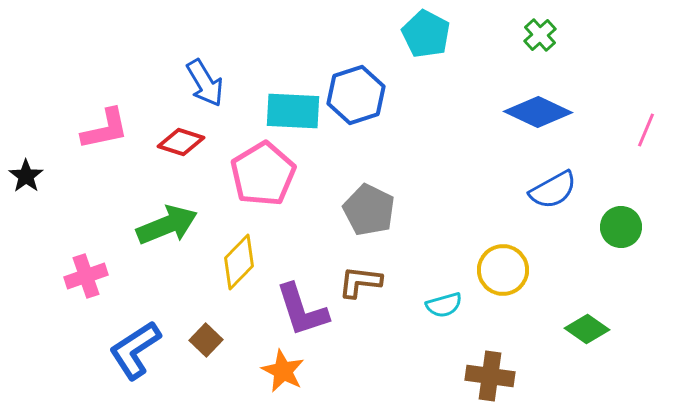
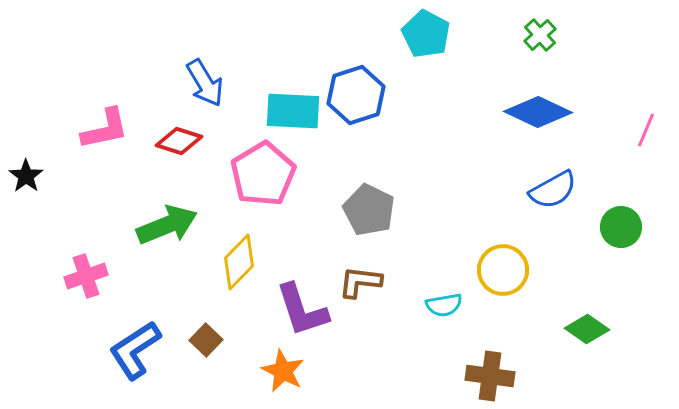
red diamond: moved 2 px left, 1 px up
cyan semicircle: rotated 6 degrees clockwise
